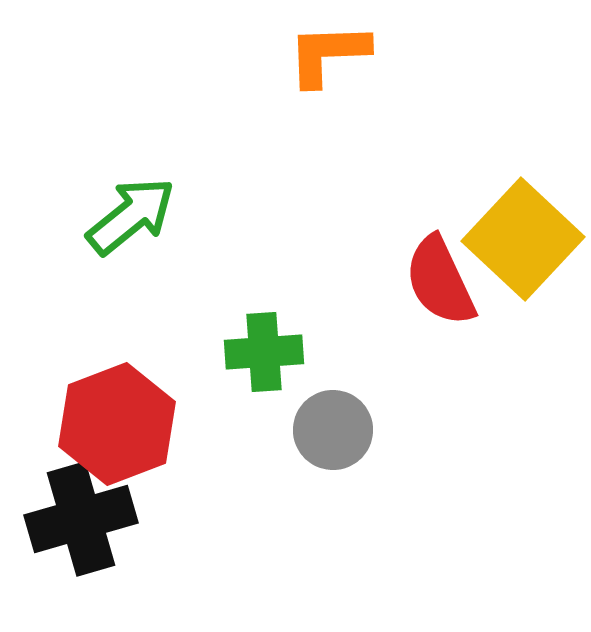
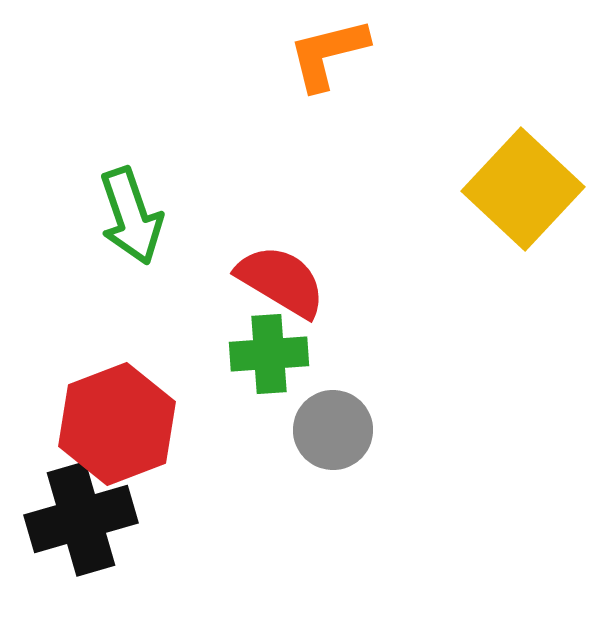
orange L-shape: rotated 12 degrees counterclockwise
green arrow: rotated 110 degrees clockwise
yellow square: moved 50 px up
red semicircle: moved 159 px left; rotated 146 degrees clockwise
green cross: moved 5 px right, 2 px down
